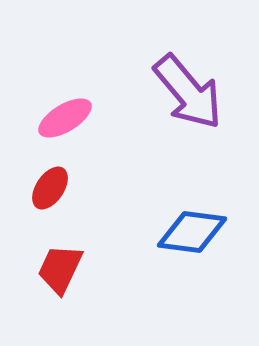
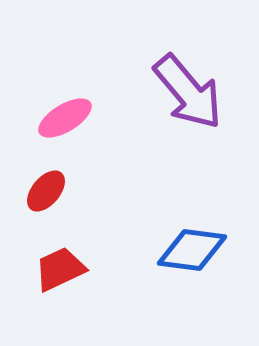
red ellipse: moved 4 px left, 3 px down; rotated 6 degrees clockwise
blue diamond: moved 18 px down
red trapezoid: rotated 40 degrees clockwise
